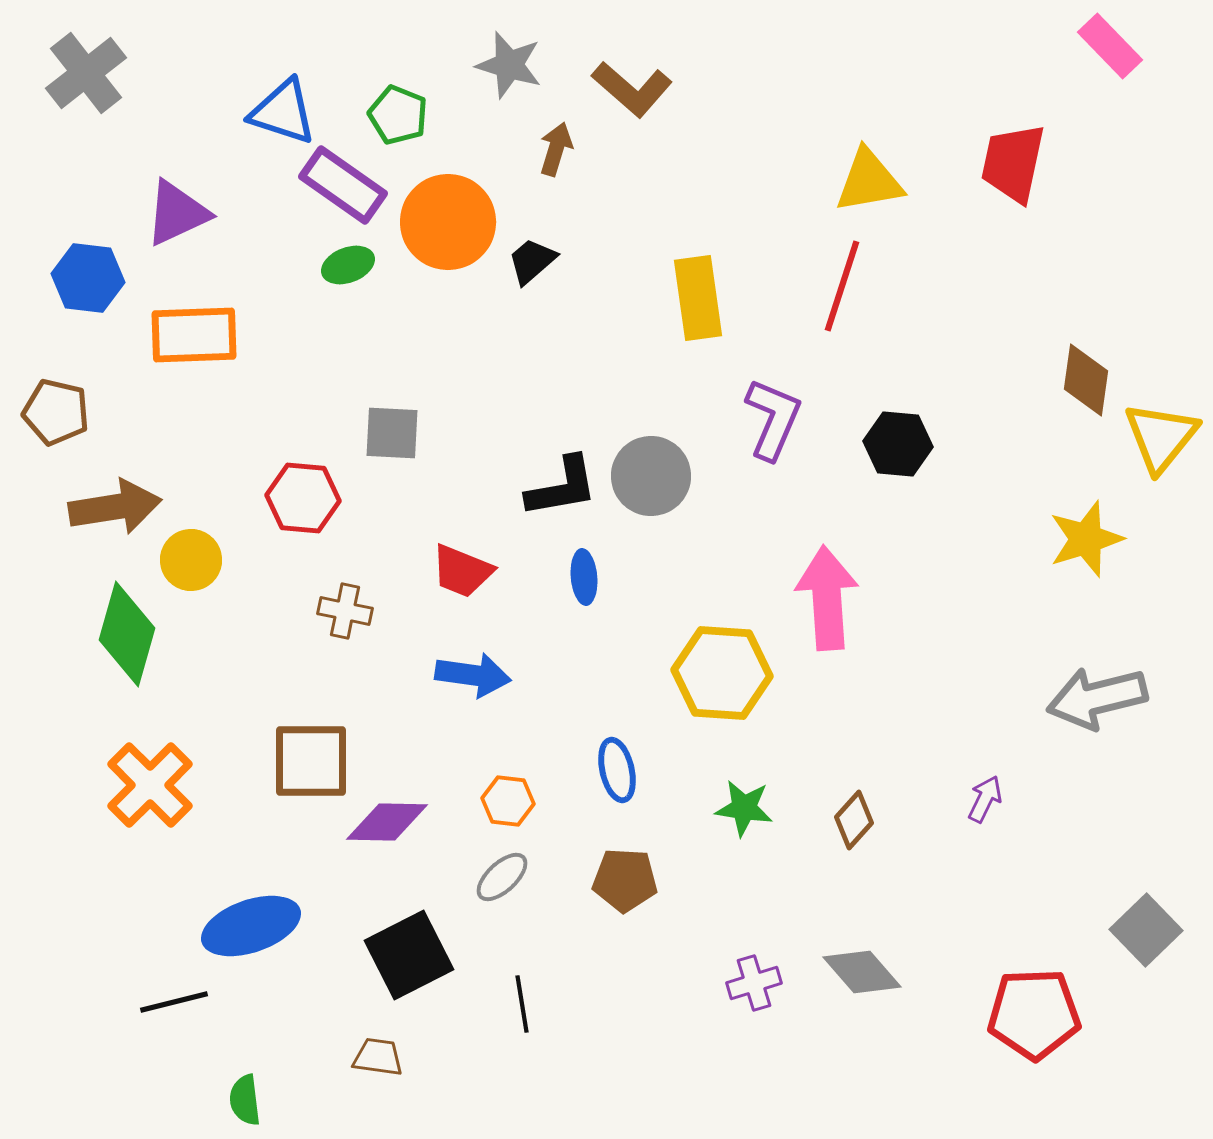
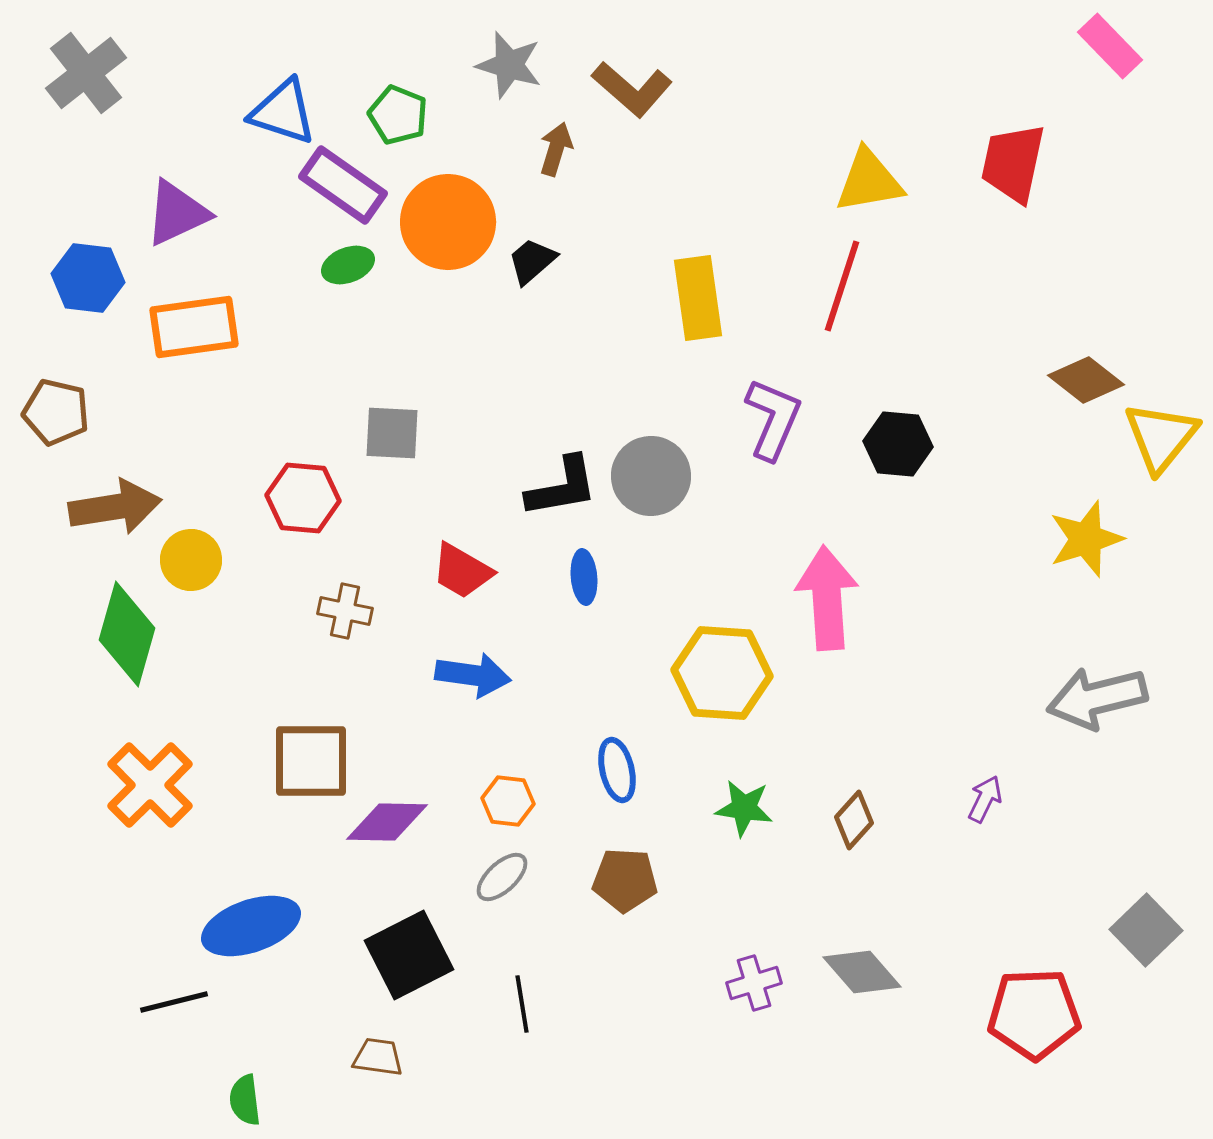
orange rectangle at (194, 335): moved 8 px up; rotated 6 degrees counterclockwise
brown diamond at (1086, 380): rotated 60 degrees counterclockwise
red trapezoid at (462, 571): rotated 8 degrees clockwise
